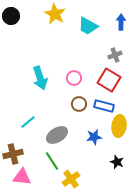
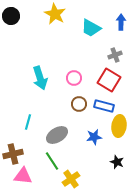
cyan trapezoid: moved 3 px right, 2 px down
cyan line: rotated 35 degrees counterclockwise
pink triangle: moved 1 px right, 1 px up
